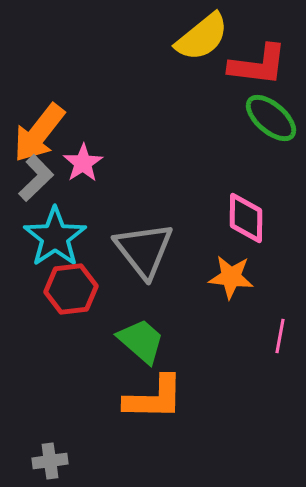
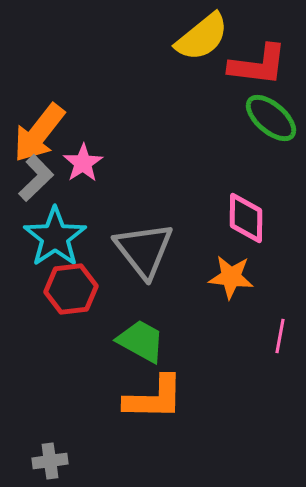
green trapezoid: rotated 12 degrees counterclockwise
